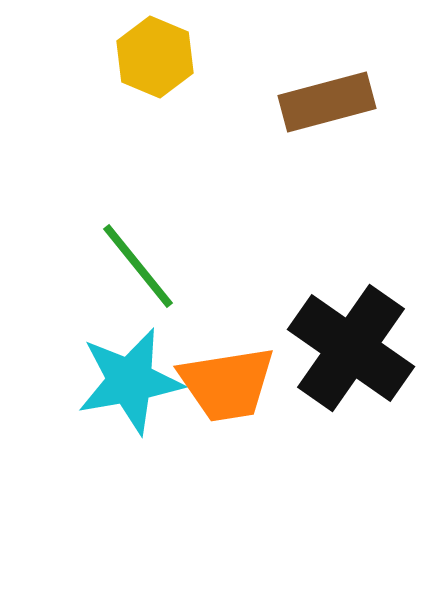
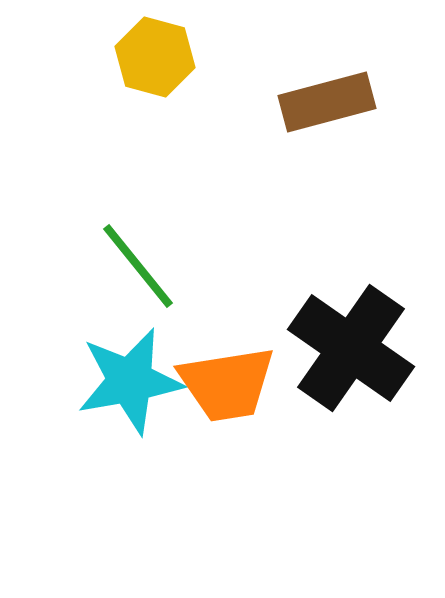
yellow hexagon: rotated 8 degrees counterclockwise
